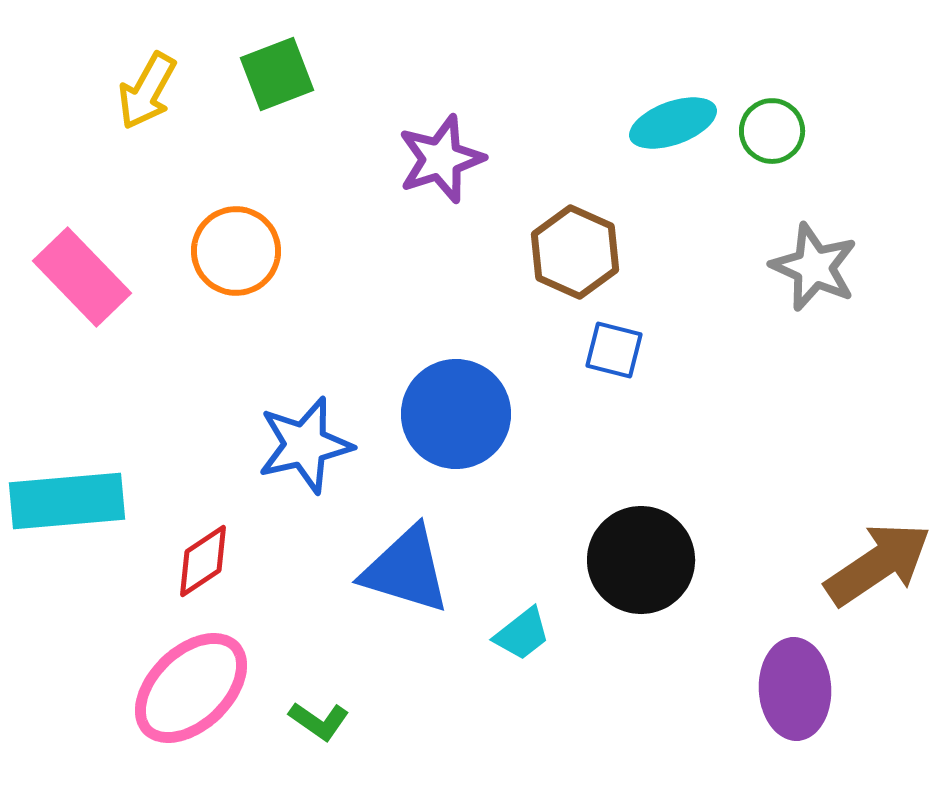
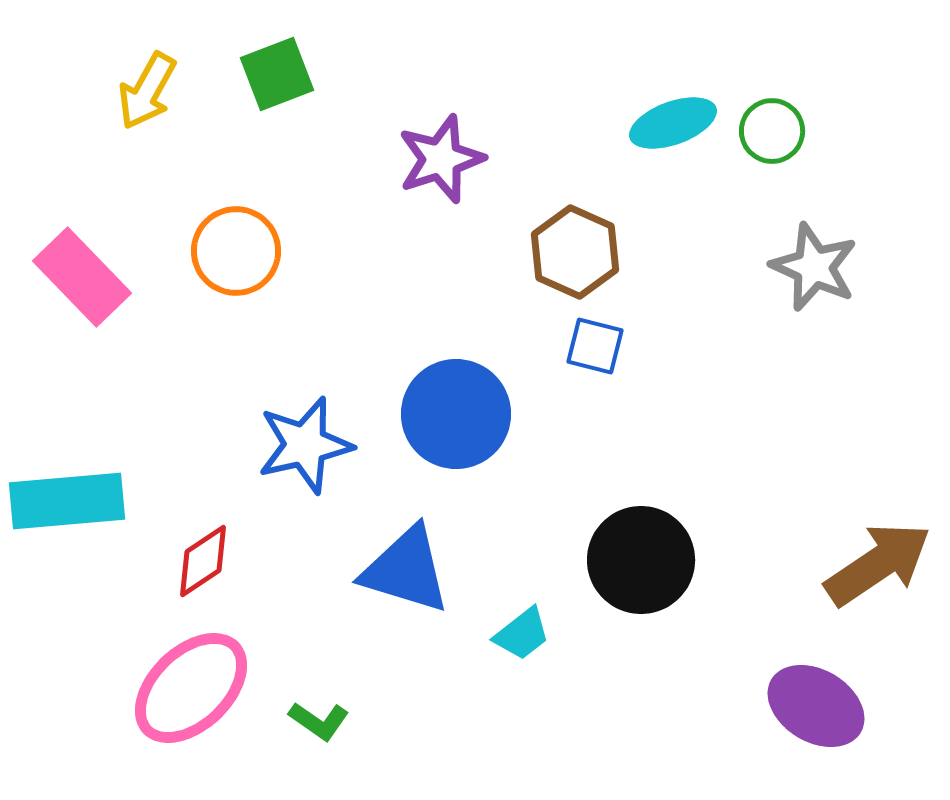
blue square: moved 19 px left, 4 px up
purple ellipse: moved 21 px right, 17 px down; rotated 56 degrees counterclockwise
